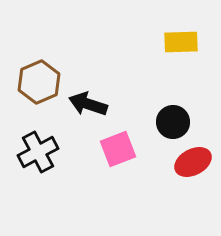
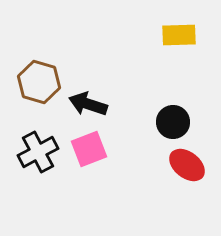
yellow rectangle: moved 2 px left, 7 px up
brown hexagon: rotated 21 degrees counterclockwise
pink square: moved 29 px left
red ellipse: moved 6 px left, 3 px down; rotated 66 degrees clockwise
